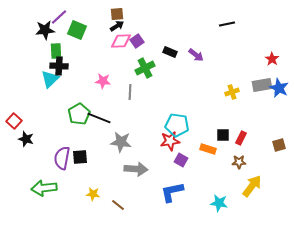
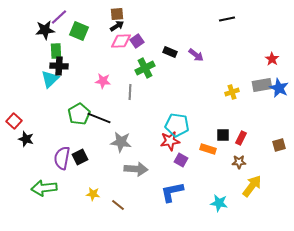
black line at (227, 24): moved 5 px up
green square at (77, 30): moved 2 px right, 1 px down
black square at (80, 157): rotated 21 degrees counterclockwise
